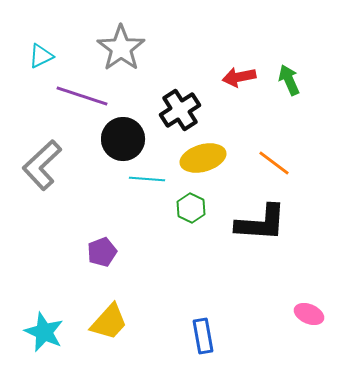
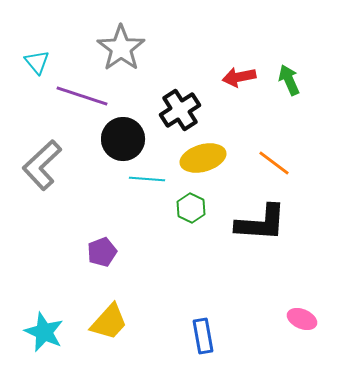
cyan triangle: moved 4 px left, 6 px down; rotated 44 degrees counterclockwise
pink ellipse: moved 7 px left, 5 px down
